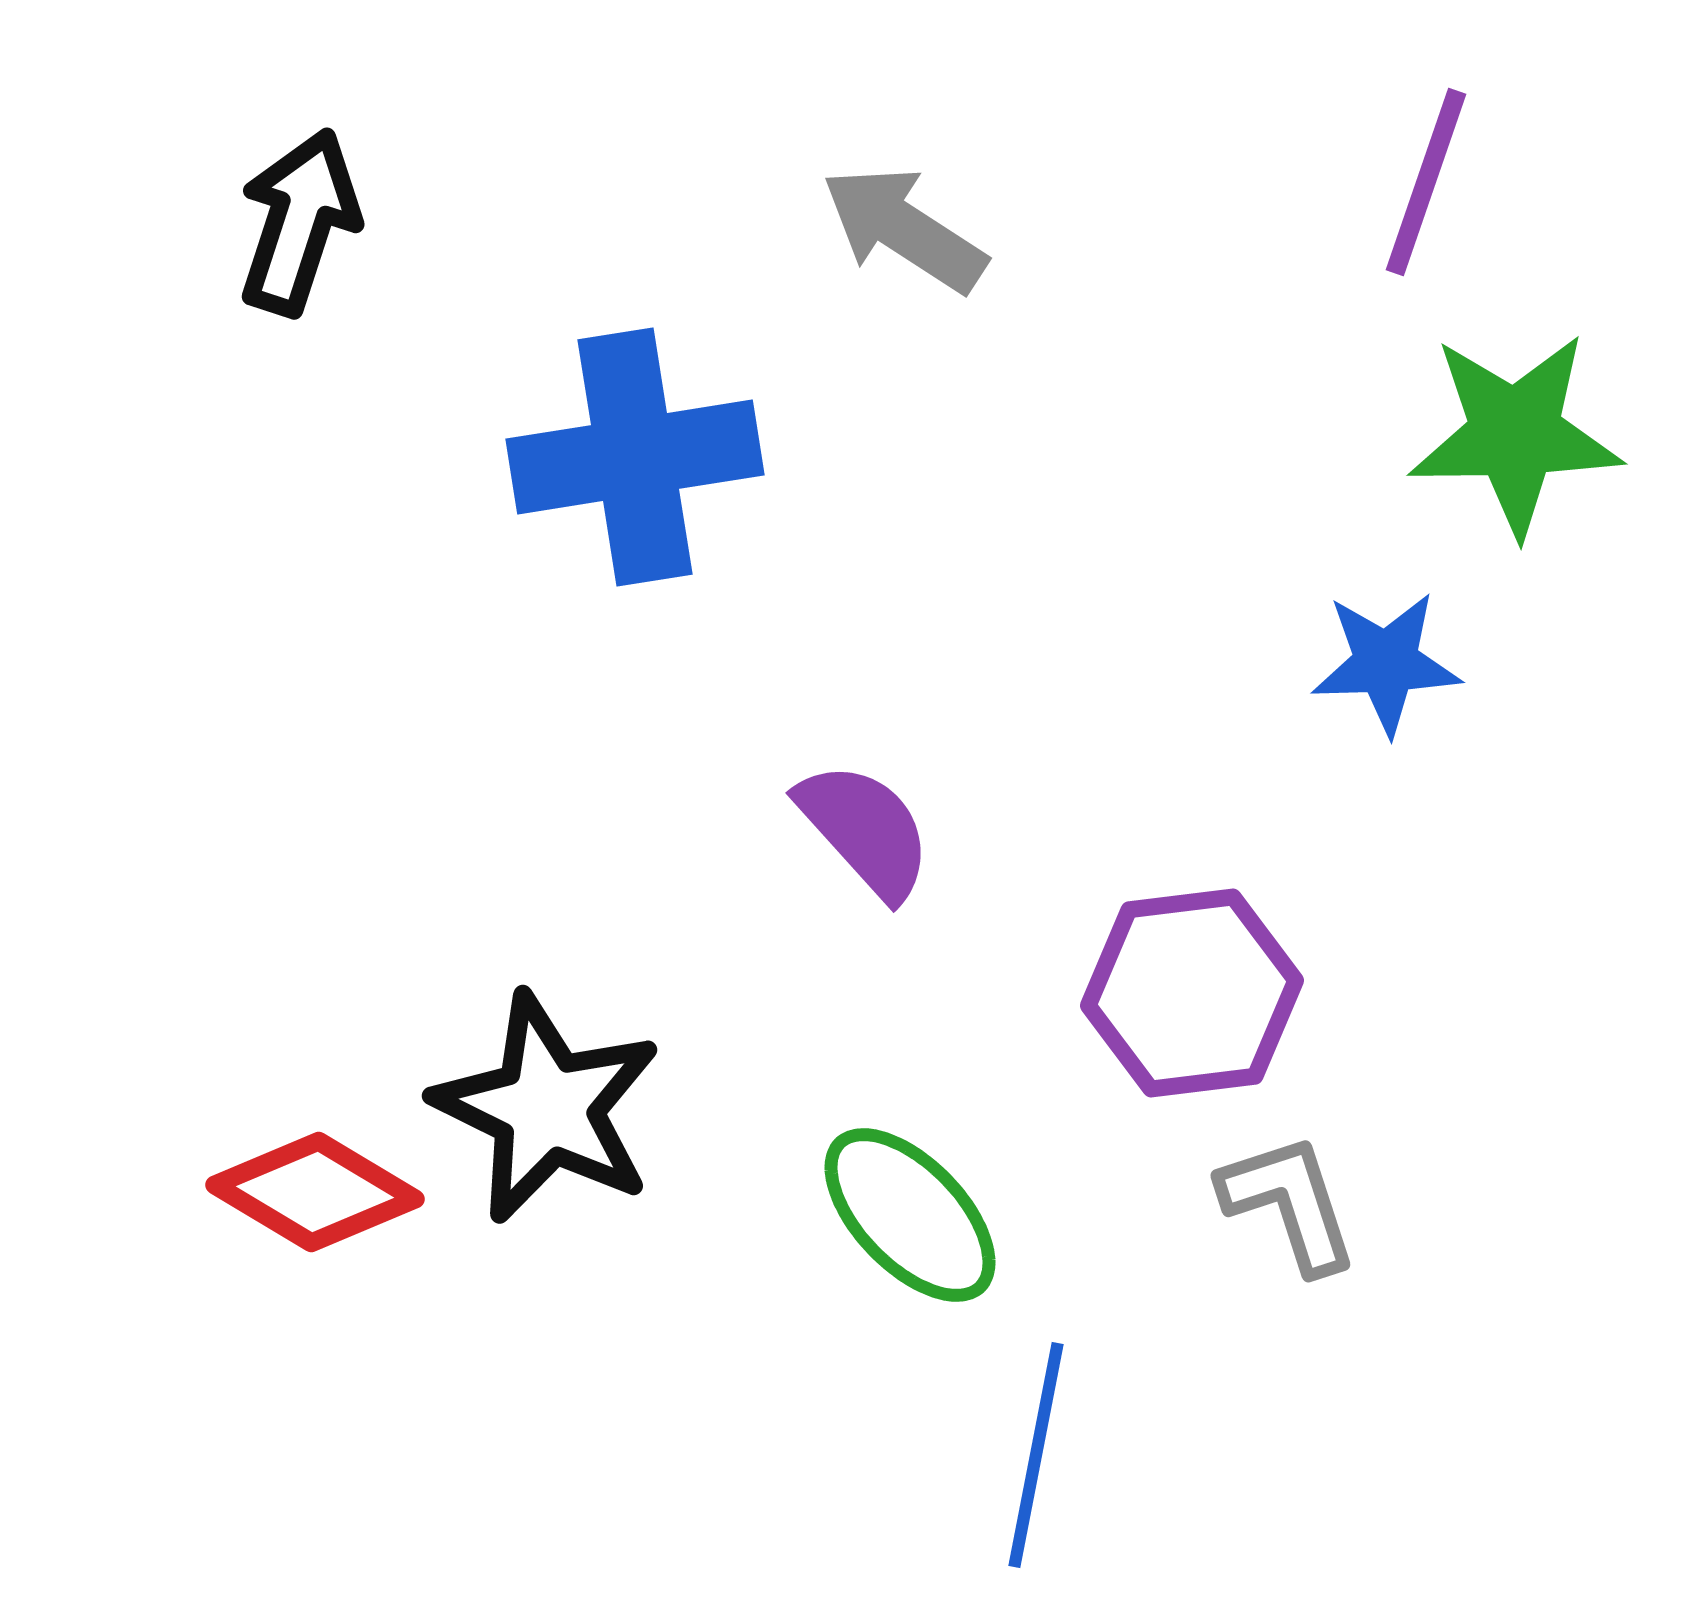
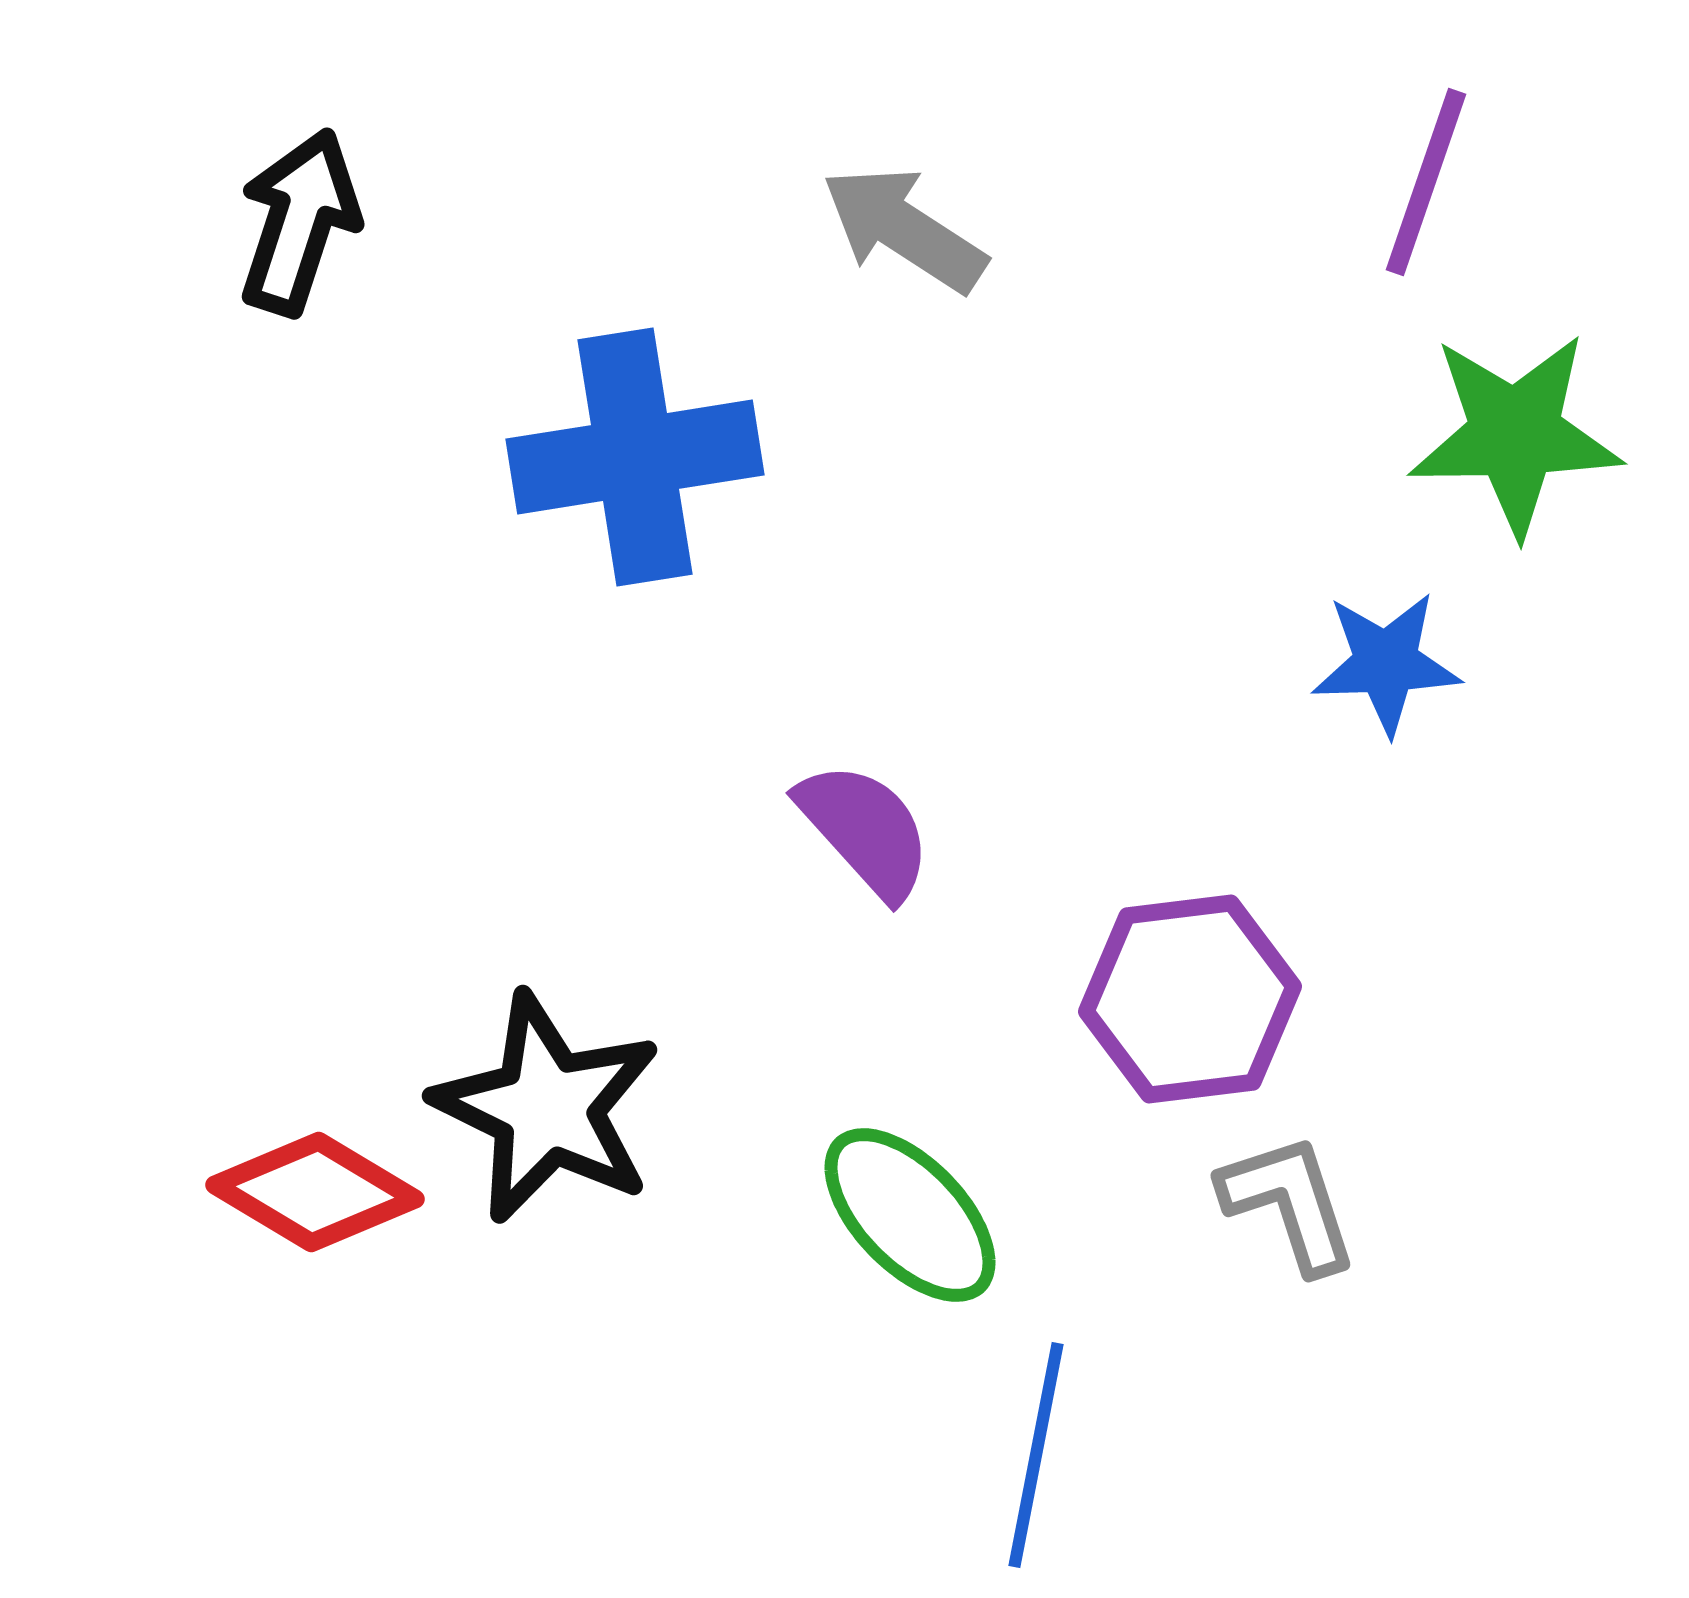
purple hexagon: moved 2 px left, 6 px down
